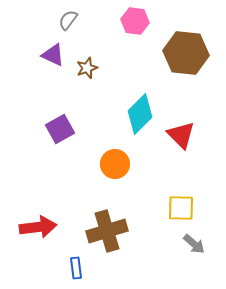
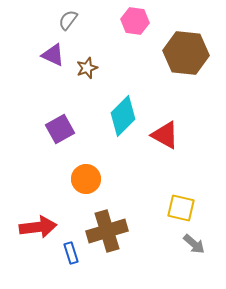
cyan diamond: moved 17 px left, 2 px down
red triangle: moved 16 px left; rotated 16 degrees counterclockwise
orange circle: moved 29 px left, 15 px down
yellow square: rotated 12 degrees clockwise
blue rectangle: moved 5 px left, 15 px up; rotated 10 degrees counterclockwise
